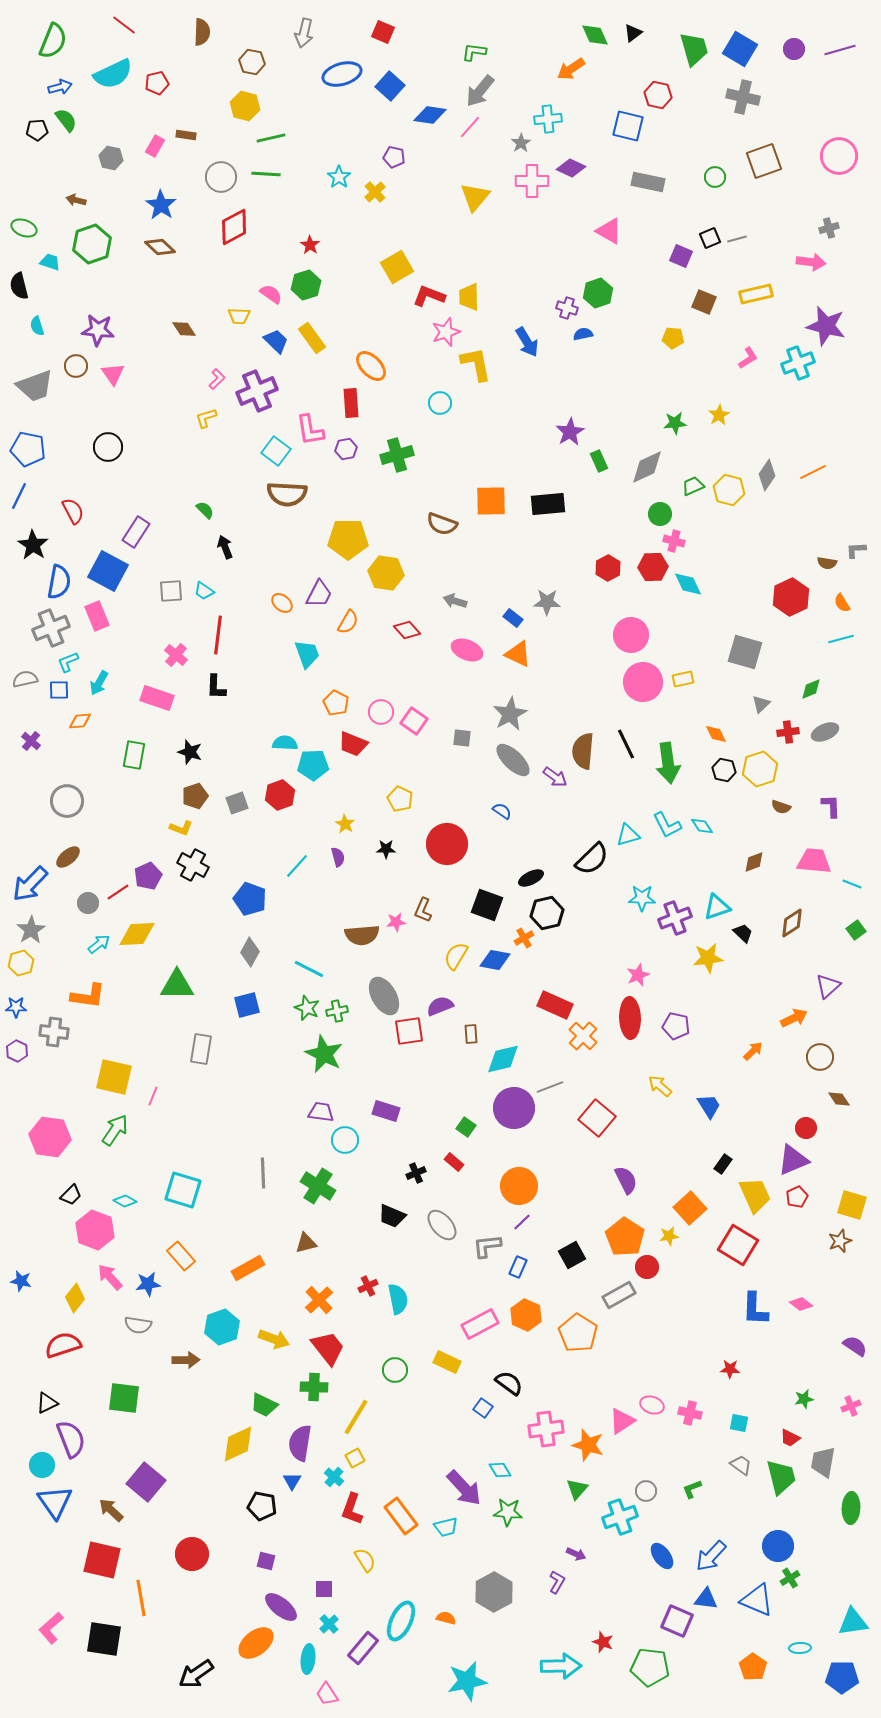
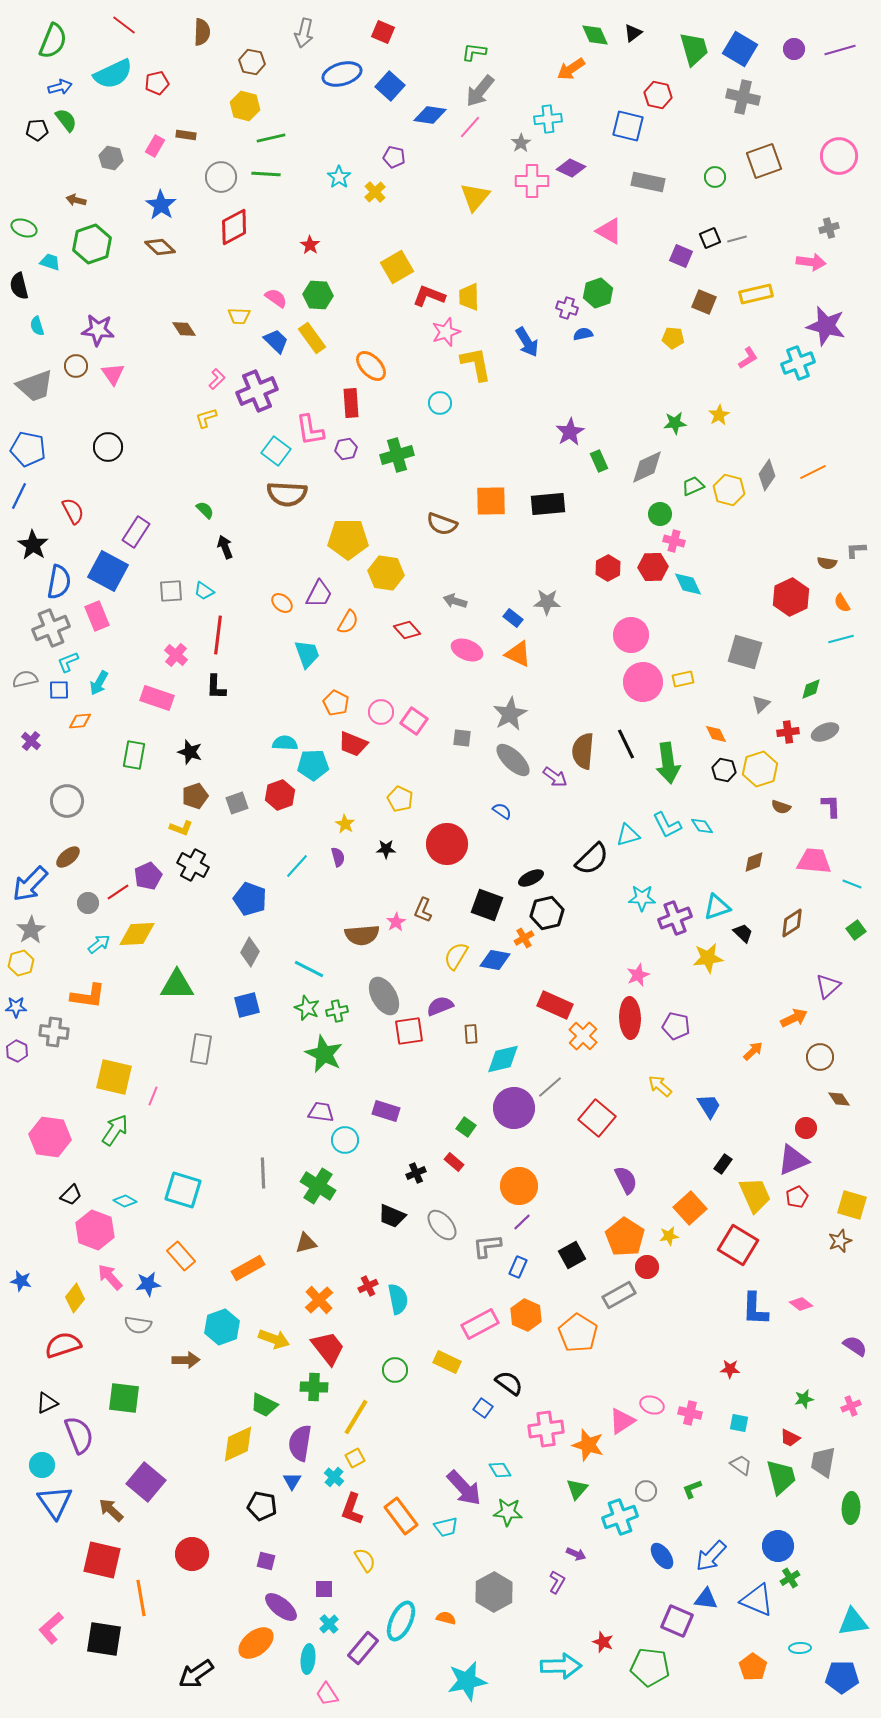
green hexagon at (306, 285): moved 12 px right, 10 px down; rotated 20 degrees clockwise
pink semicircle at (271, 294): moved 5 px right, 4 px down
pink star at (396, 922): rotated 24 degrees counterclockwise
gray line at (550, 1087): rotated 20 degrees counterclockwise
purple semicircle at (71, 1439): moved 8 px right, 4 px up
